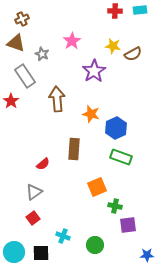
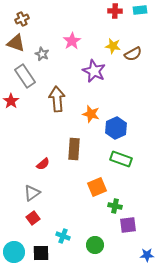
purple star: rotated 15 degrees counterclockwise
green rectangle: moved 2 px down
gray triangle: moved 2 px left, 1 px down
